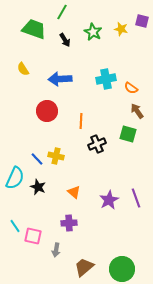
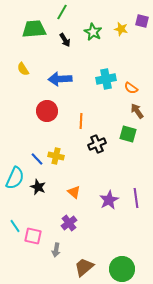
green trapezoid: rotated 25 degrees counterclockwise
purple line: rotated 12 degrees clockwise
purple cross: rotated 35 degrees counterclockwise
